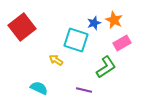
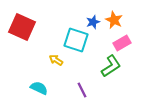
blue star: moved 1 px left, 1 px up
red square: rotated 28 degrees counterclockwise
green L-shape: moved 5 px right, 1 px up
purple line: moved 2 px left; rotated 49 degrees clockwise
